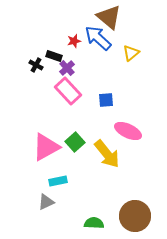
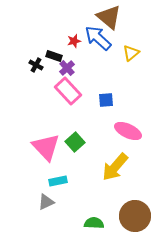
pink triangle: rotated 44 degrees counterclockwise
yellow arrow: moved 8 px right, 13 px down; rotated 80 degrees clockwise
